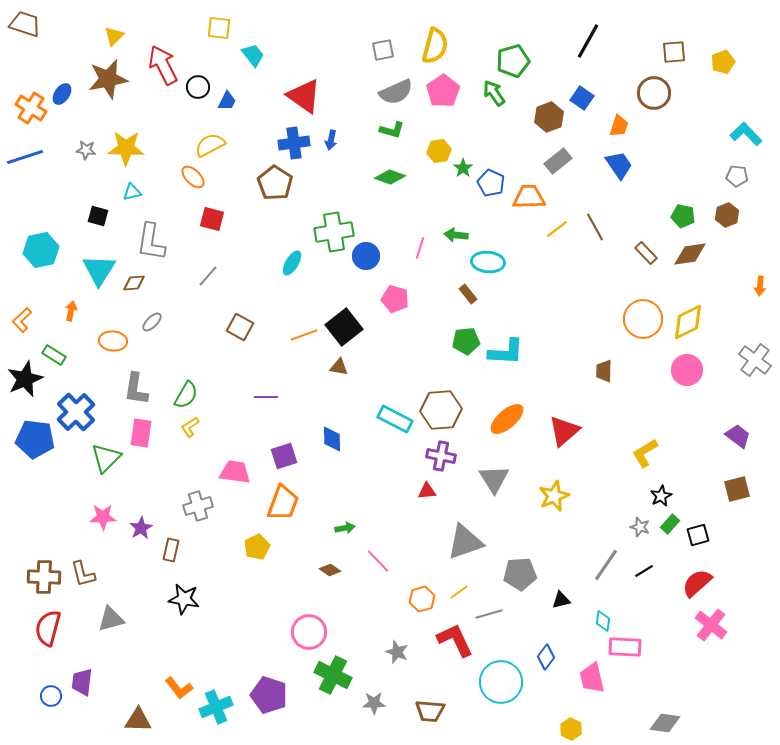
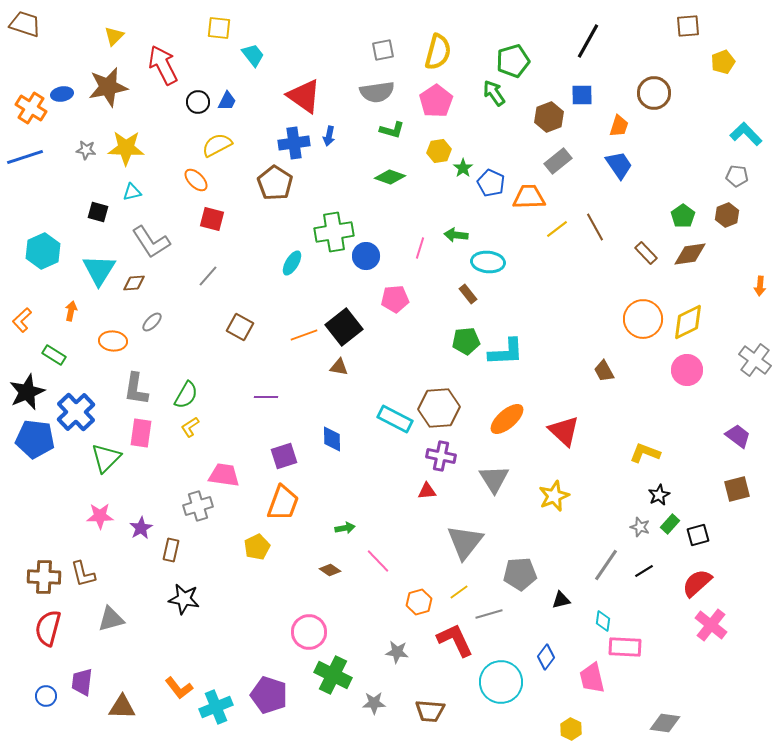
yellow semicircle at (435, 46): moved 3 px right, 6 px down
brown square at (674, 52): moved 14 px right, 26 px up
brown star at (108, 79): moved 8 px down
black circle at (198, 87): moved 15 px down
pink pentagon at (443, 91): moved 7 px left, 10 px down
gray semicircle at (396, 92): moved 19 px left; rotated 16 degrees clockwise
blue ellipse at (62, 94): rotated 45 degrees clockwise
blue square at (582, 98): moved 3 px up; rotated 35 degrees counterclockwise
blue arrow at (331, 140): moved 2 px left, 4 px up
yellow semicircle at (210, 145): moved 7 px right
orange ellipse at (193, 177): moved 3 px right, 3 px down
black square at (98, 216): moved 4 px up
green pentagon at (683, 216): rotated 25 degrees clockwise
gray L-shape at (151, 242): rotated 42 degrees counterclockwise
cyan hexagon at (41, 250): moved 2 px right, 1 px down; rotated 12 degrees counterclockwise
pink pentagon at (395, 299): rotated 20 degrees counterclockwise
cyan L-shape at (506, 352): rotated 6 degrees counterclockwise
brown trapezoid at (604, 371): rotated 30 degrees counterclockwise
black star at (25, 379): moved 2 px right, 13 px down
brown hexagon at (441, 410): moved 2 px left, 2 px up
red triangle at (564, 431): rotated 36 degrees counterclockwise
yellow L-shape at (645, 453): rotated 52 degrees clockwise
pink trapezoid at (235, 472): moved 11 px left, 3 px down
black star at (661, 496): moved 2 px left, 1 px up
pink star at (103, 517): moved 3 px left, 1 px up
gray triangle at (465, 542): rotated 33 degrees counterclockwise
orange hexagon at (422, 599): moved 3 px left, 3 px down
gray star at (397, 652): rotated 15 degrees counterclockwise
blue circle at (51, 696): moved 5 px left
brown triangle at (138, 720): moved 16 px left, 13 px up
